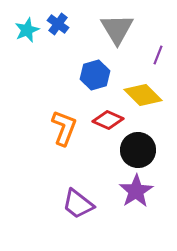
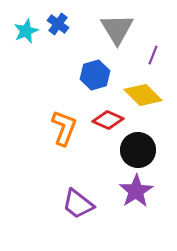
cyan star: moved 1 px left, 1 px down
purple line: moved 5 px left
